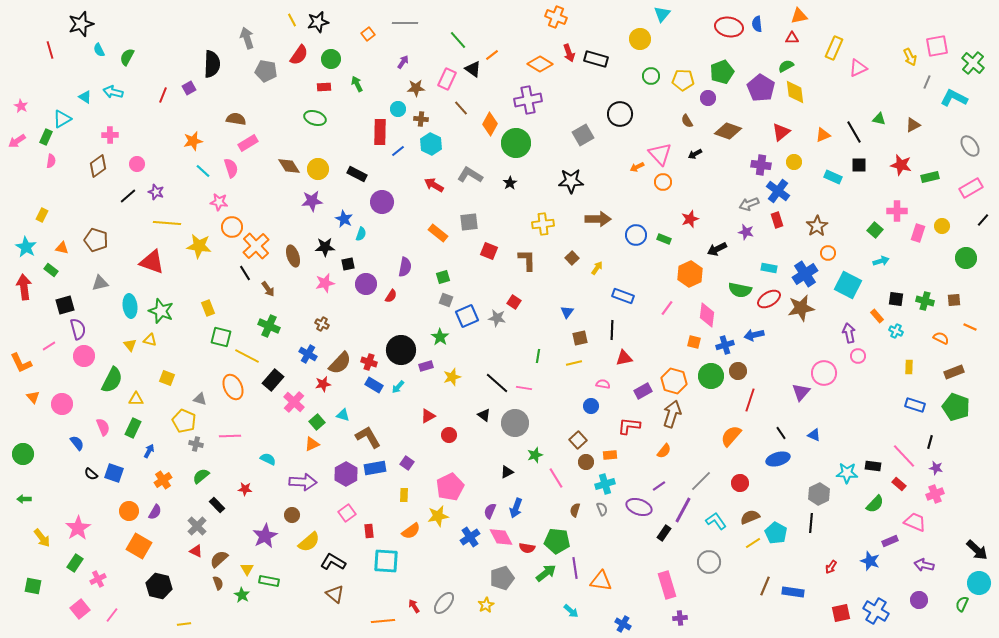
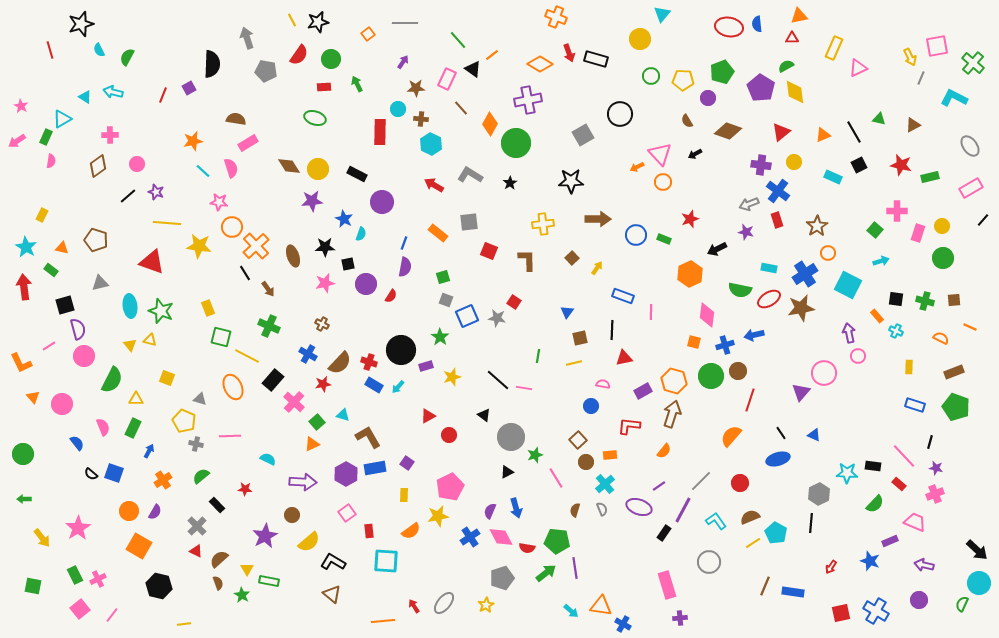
gray line at (927, 82): moved 6 px left, 4 px up
blue line at (398, 151): moved 6 px right, 92 px down; rotated 32 degrees counterclockwise
black square at (859, 165): rotated 28 degrees counterclockwise
green circle at (966, 258): moved 23 px left
pink line at (667, 308): moved 16 px left, 4 px down; rotated 35 degrees counterclockwise
black line at (497, 383): moved 1 px right, 3 px up
gray circle at (515, 423): moved 4 px left, 14 px down
cyan cross at (605, 484): rotated 24 degrees counterclockwise
blue arrow at (516, 508): rotated 36 degrees counterclockwise
green rectangle at (75, 563): moved 12 px down; rotated 60 degrees counterclockwise
orange triangle at (601, 581): moved 25 px down
brown triangle at (335, 594): moved 3 px left
